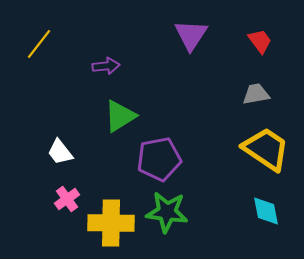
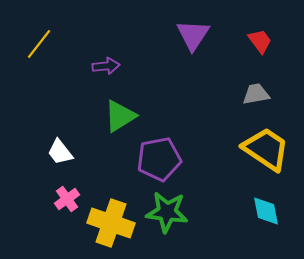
purple triangle: moved 2 px right
yellow cross: rotated 18 degrees clockwise
